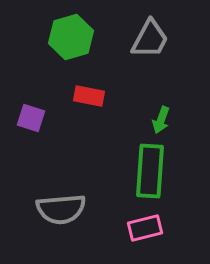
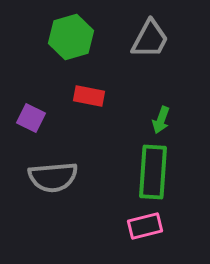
purple square: rotated 8 degrees clockwise
green rectangle: moved 3 px right, 1 px down
gray semicircle: moved 8 px left, 32 px up
pink rectangle: moved 2 px up
